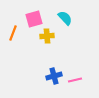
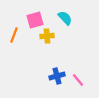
pink square: moved 1 px right, 1 px down
orange line: moved 1 px right, 2 px down
blue cross: moved 3 px right
pink line: moved 3 px right; rotated 64 degrees clockwise
